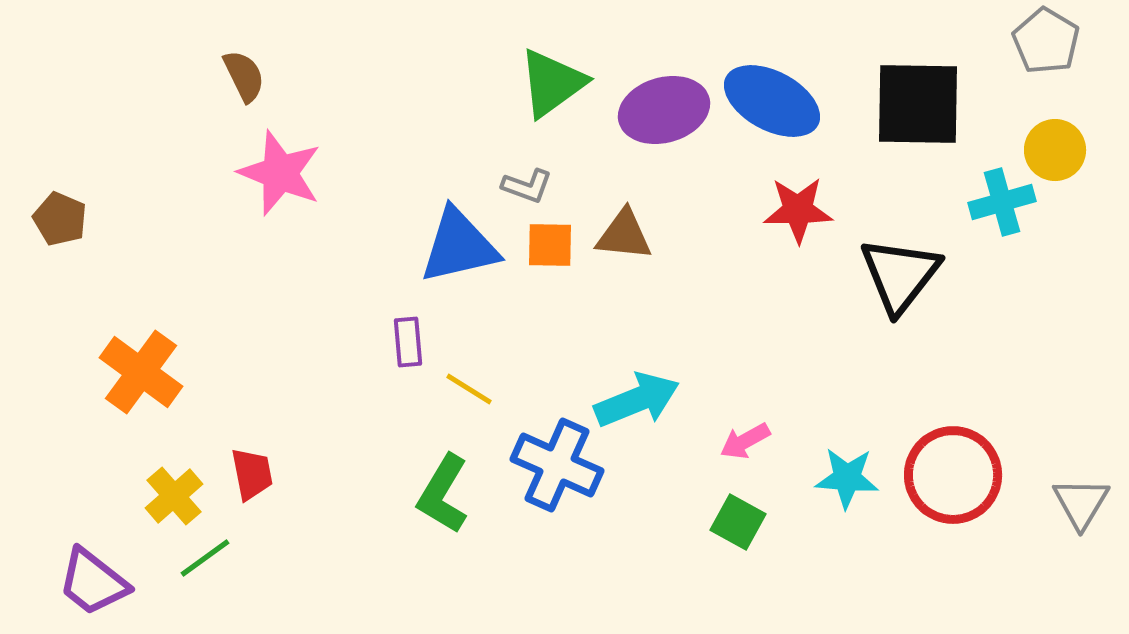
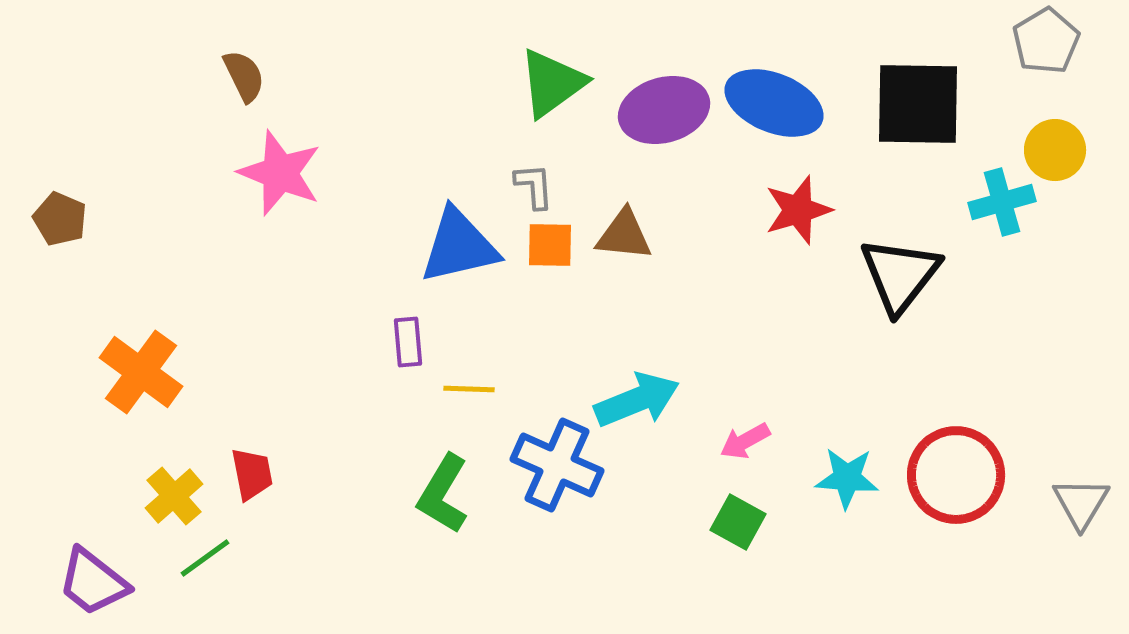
gray pentagon: rotated 10 degrees clockwise
blue ellipse: moved 2 px right, 2 px down; rotated 6 degrees counterclockwise
gray L-shape: moved 7 px right; rotated 114 degrees counterclockwise
red star: rotated 16 degrees counterclockwise
yellow line: rotated 30 degrees counterclockwise
red circle: moved 3 px right
